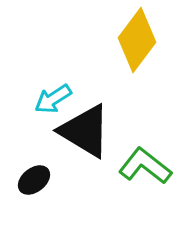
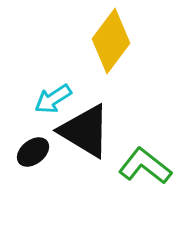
yellow diamond: moved 26 px left, 1 px down
black ellipse: moved 1 px left, 28 px up
